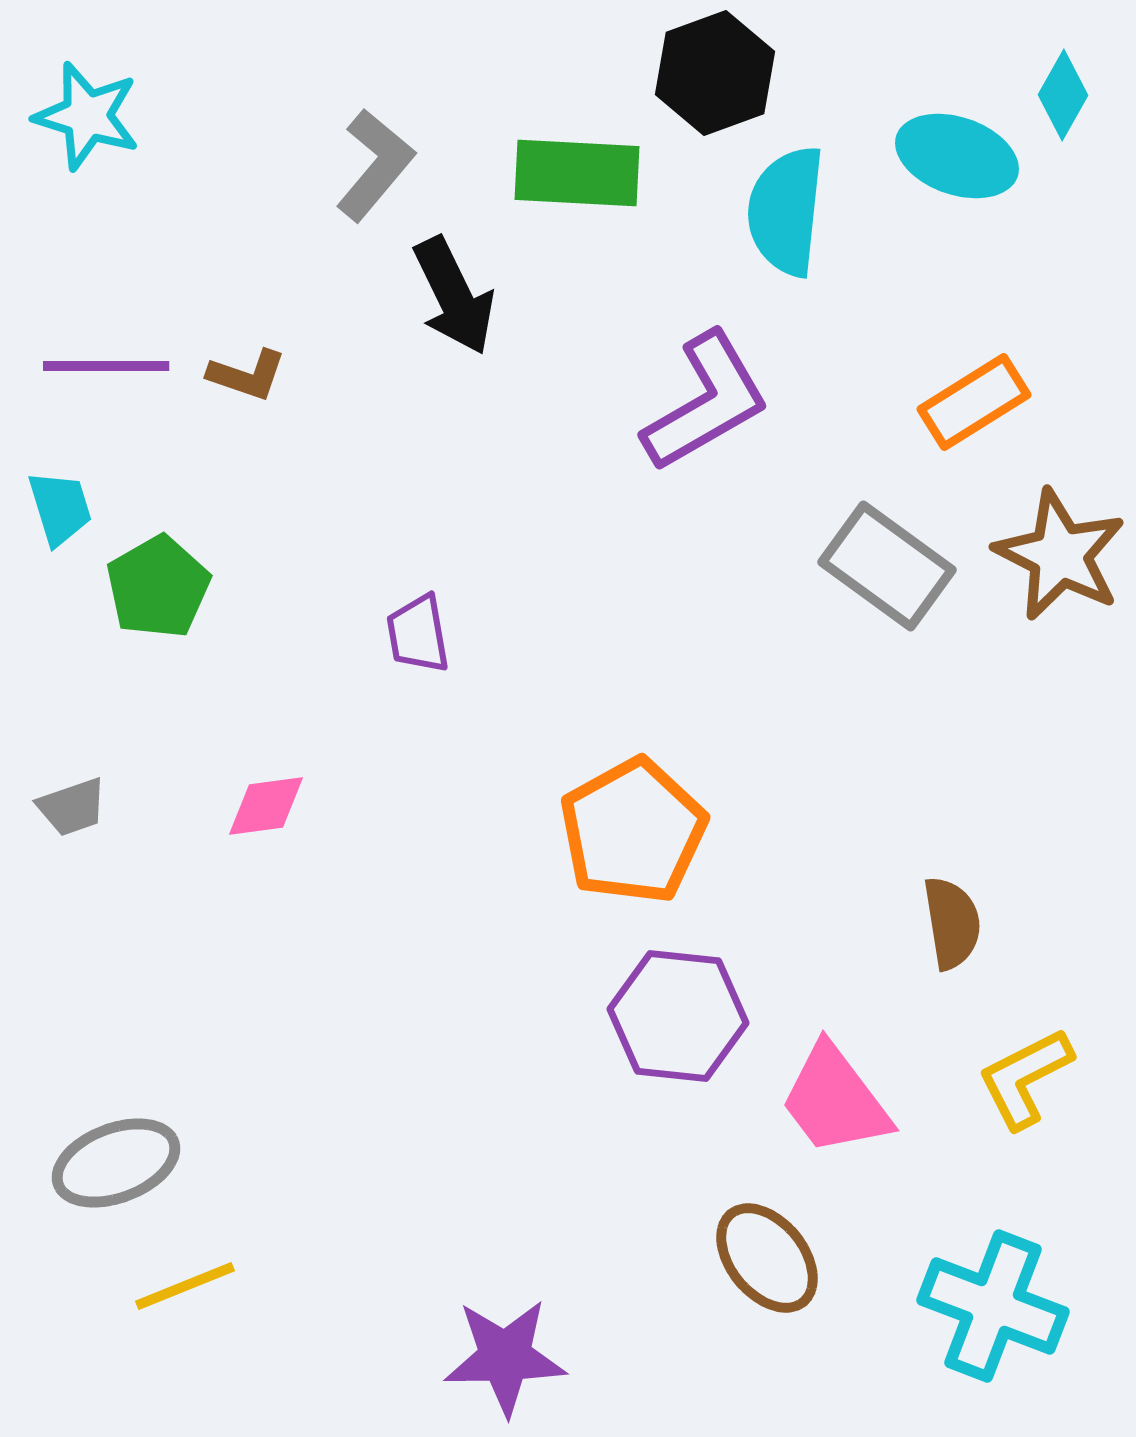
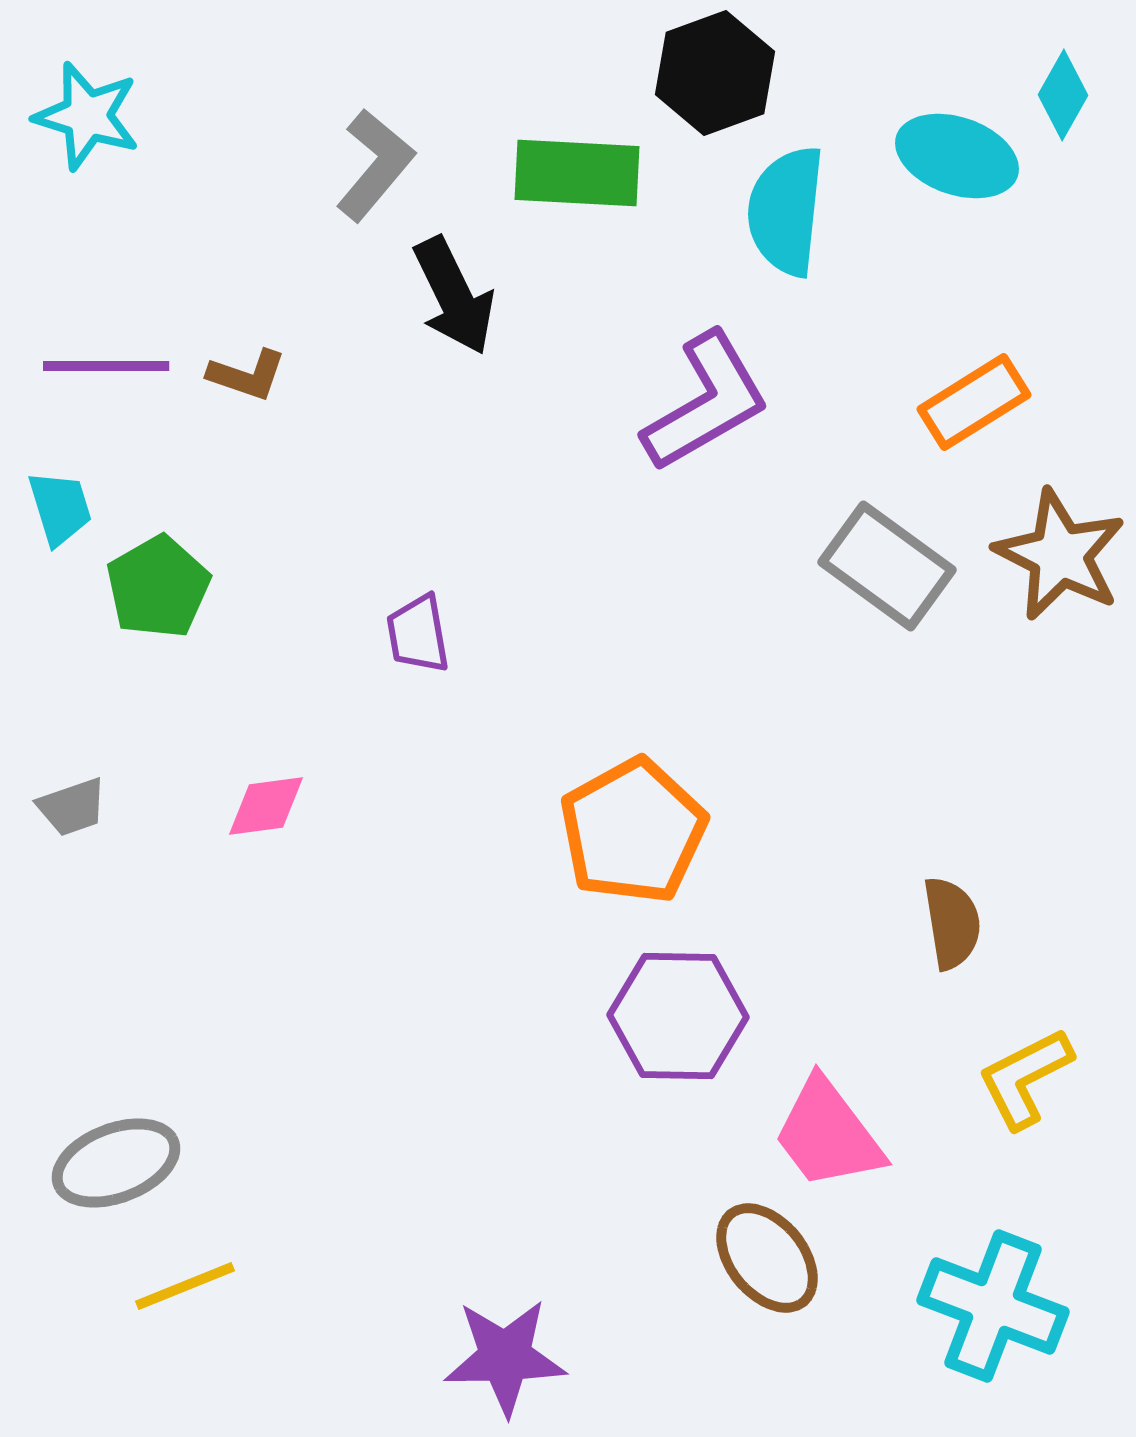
purple hexagon: rotated 5 degrees counterclockwise
pink trapezoid: moved 7 px left, 34 px down
